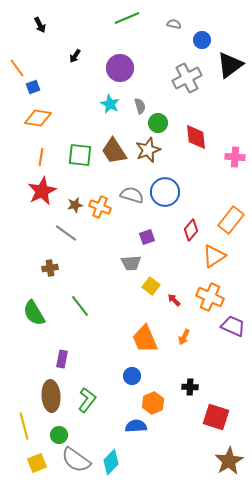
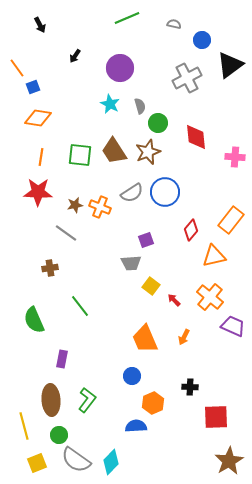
brown star at (148, 150): moved 2 px down
red star at (42, 191): moved 4 px left, 1 px down; rotated 28 degrees clockwise
gray semicircle at (132, 195): moved 2 px up; rotated 130 degrees clockwise
purple square at (147, 237): moved 1 px left, 3 px down
orange triangle at (214, 256): rotated 20 degrees clockwise
orange cross at (210, 297): rotated 16 degrees clockwise
green semicircle at (34, 313): moved 7 px down; rotated 8 degrees clockwise
brown ellipse at (51, 396): moved 4 px down
red square at (216, 417): rotated 20 degrees counterclockwise
